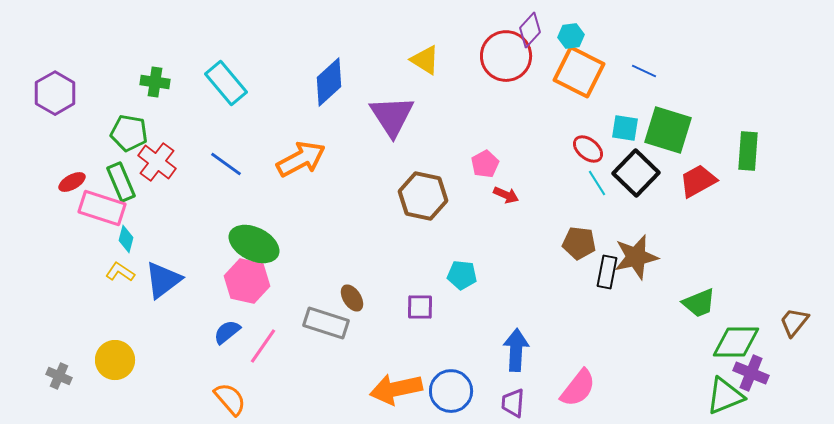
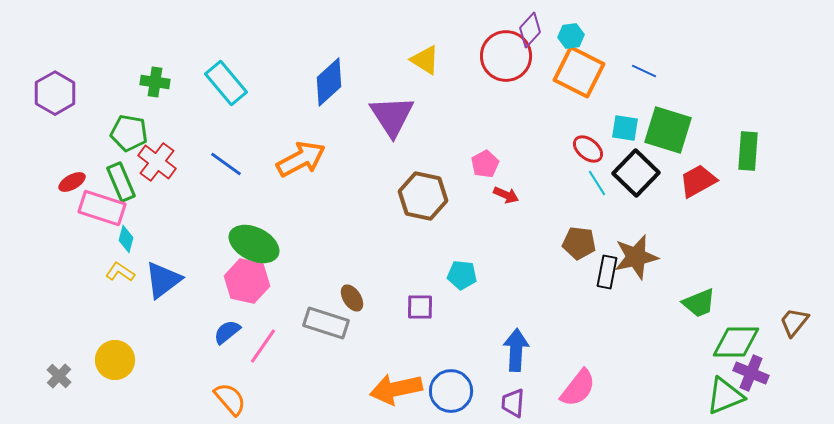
gray cross at (59, 376): rotated 20 degrees clockwise
